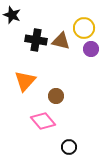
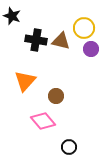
black star: moved 1 px down
